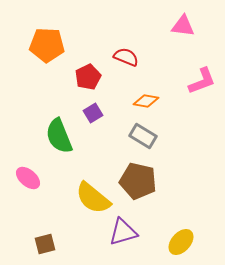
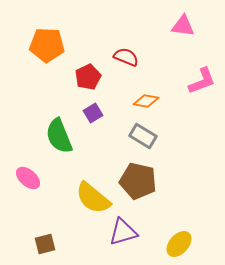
yellow ellipse: moved 2 px left, 2 px down
